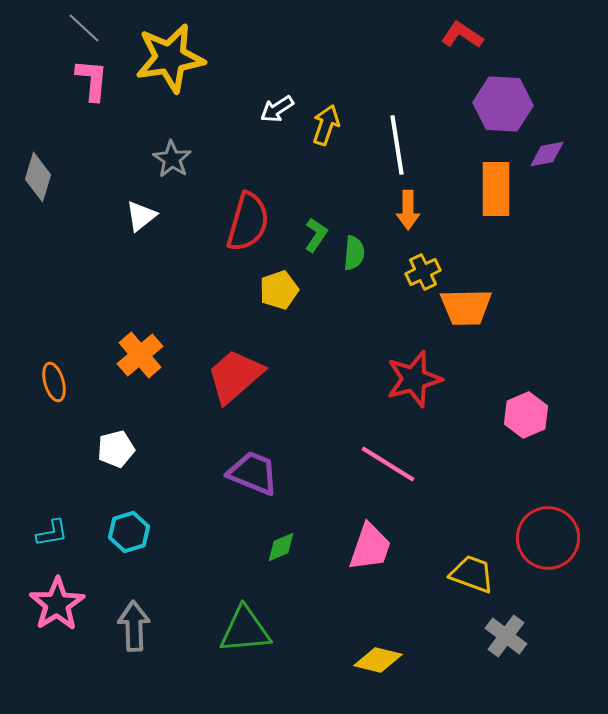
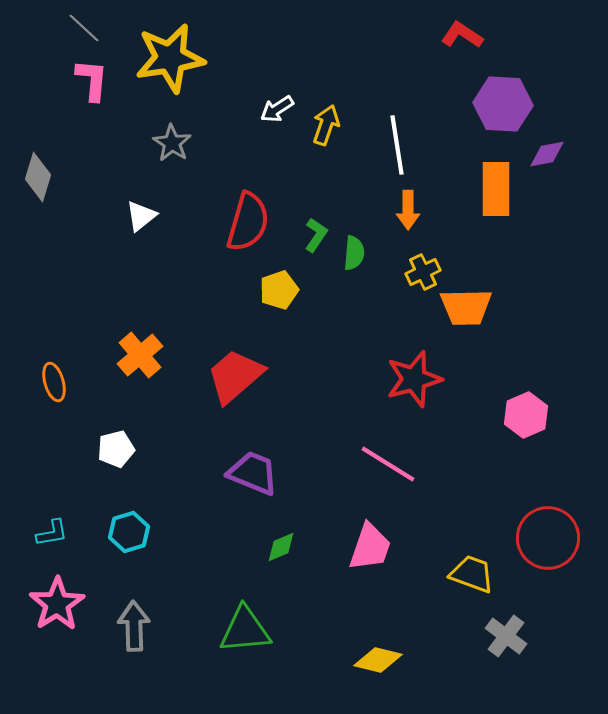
gray star: moved 16 px up
